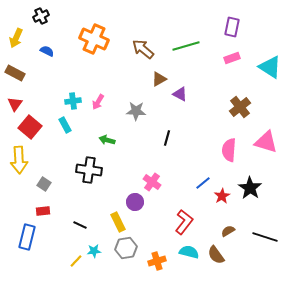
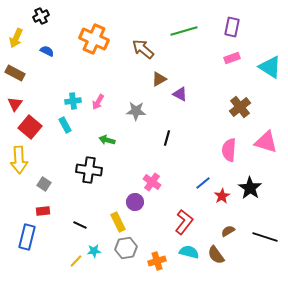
green line at (186, 46): moved 2 px left, 15 px up
